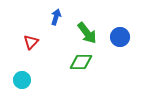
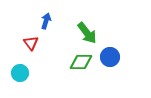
blue arrow: moved 10 px left, 4 px down
blue circle: moved 10 px left, 20 px down
red triangle: moved 1 px down; rotated 21 degrees counterclockwise
cyan circle: moved 2 px left, 7 px up
